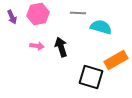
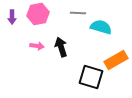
purple arrow: rotated 24 degrees clockwise
